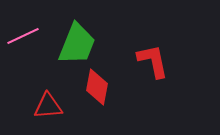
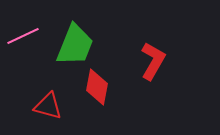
green trapezoid: moved 2 px left, 1 px down
red L-shape: rotated 42 degrees clockwise
red triangle: rotated 20 degrees clockwise
